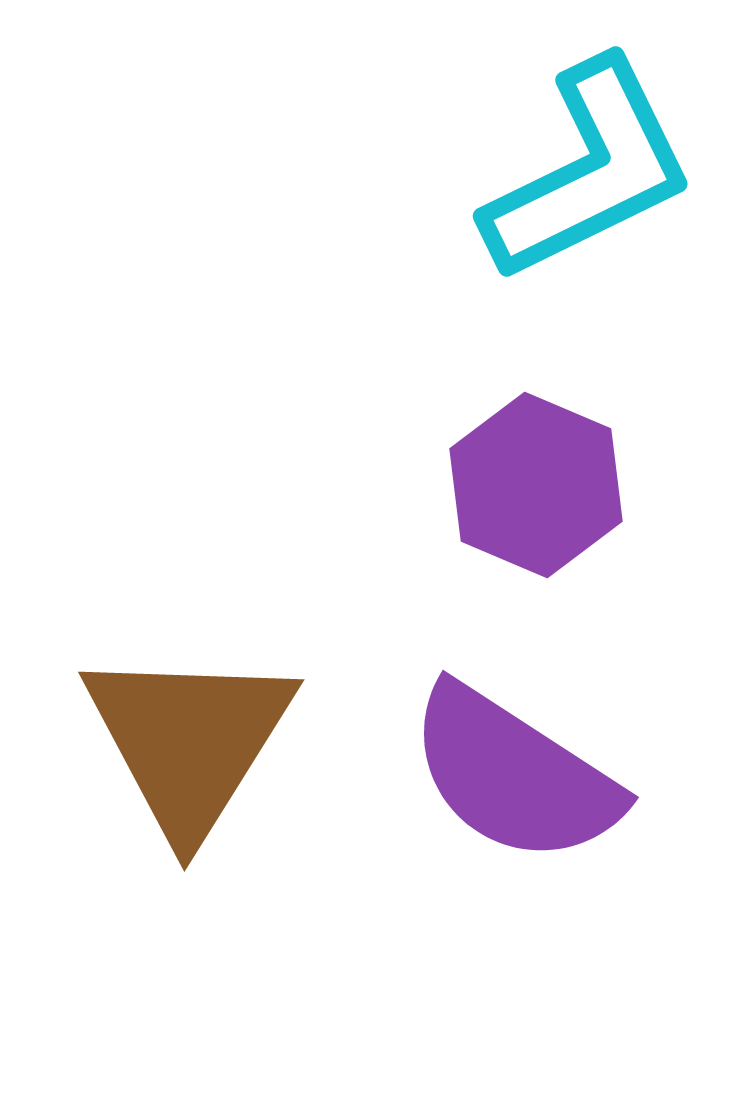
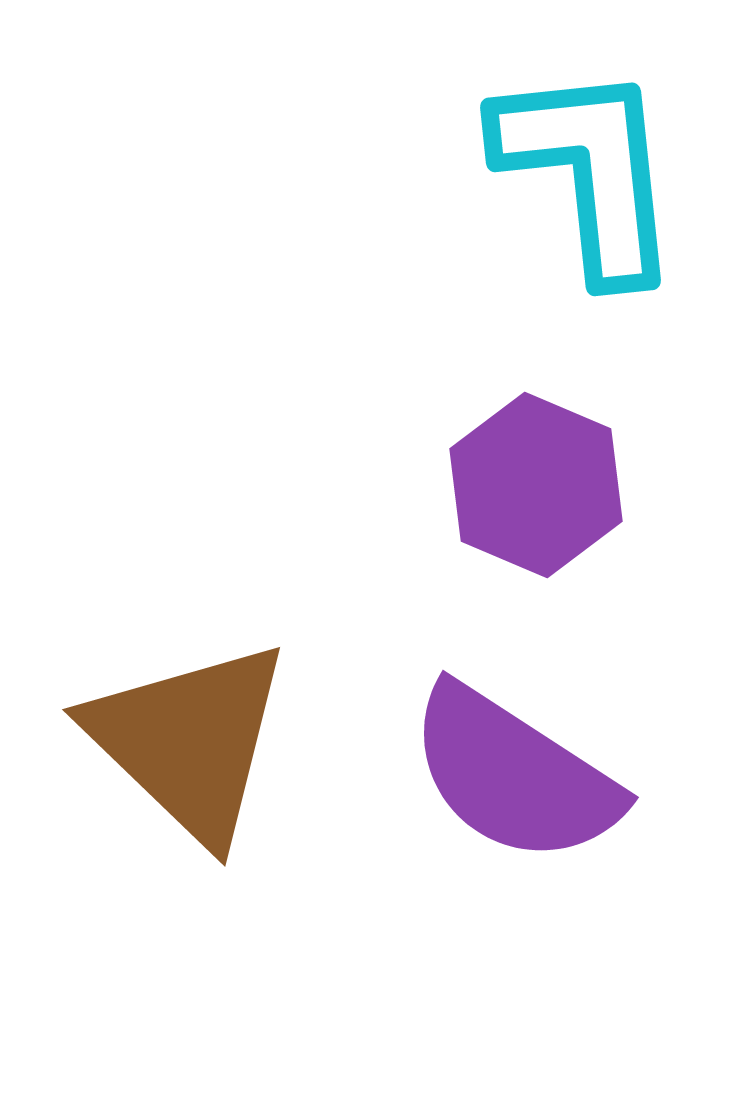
cyan L-shape: rotated 70 degrees counterclockwise
brown triangle: rotated 18 degrees counterclockwise
